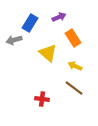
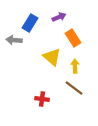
gray arrow: rotated 21 degrees clockwise
yellow triangle: moved 4 px right, 4 px down
yellow arrow: rotated 64 degrees clockwise
